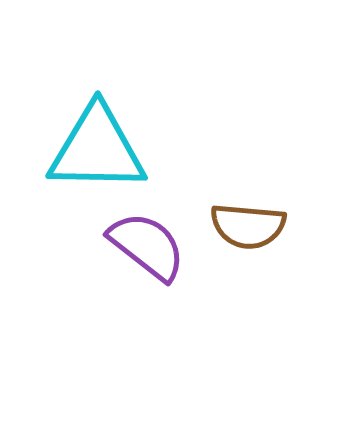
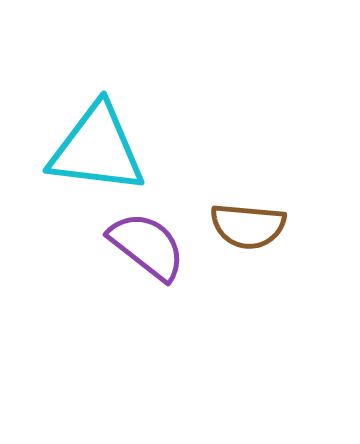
cyan triangle: rotated 6 degrees clockwise
